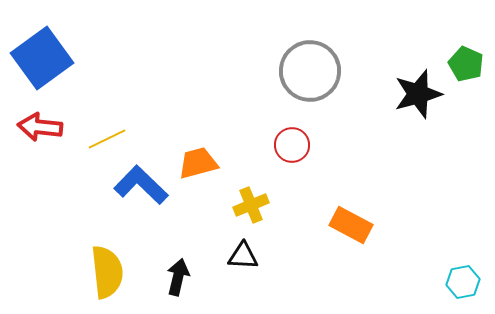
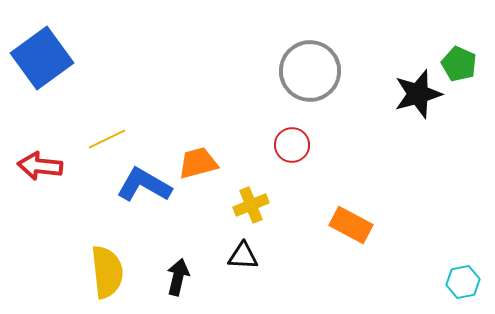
green pentagon: moved 7 px left
red arrow: moved 39 px down
blue L-shape: moved 3 px right; rotated 14 degrees counterclockwise
